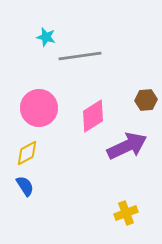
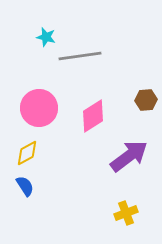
purple arrow: moved 2 px right, 10 px down; rotated 12 degrees counterclockwise
